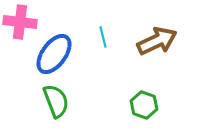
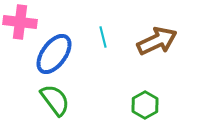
green semicircle: moved 1 px left, 1 px up; rotated 16 degrees counterclockwise
green hexagon: moved 1 px right; rotated 12 degrees clockwise
